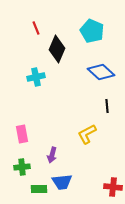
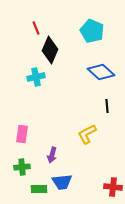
black diamond: moved 7 px left, 1 px down
pink rectangle: rotated 18 degrees clockwise
